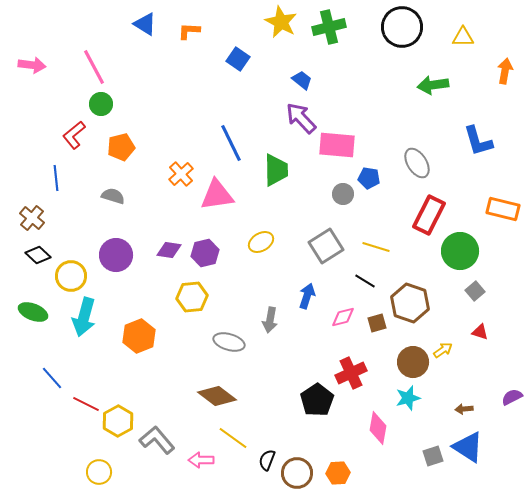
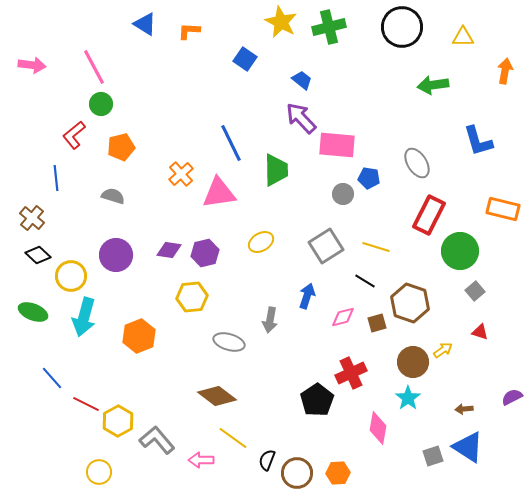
blue square at (238, 59): moved 7 px right
pink triangle at (217, 195): moved 2 px right, 2 px up
cyan star at (408, 398): rotated 20 degrees counterclockwise
